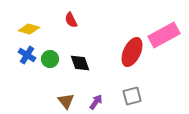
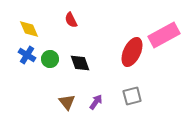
yellow diamond: rotated 50 degrees clockwise
brown triangle: moved 1 px right, 1 px down
